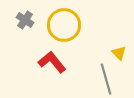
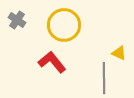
gray cross: moved 8 px left
yellow triangle: rotated 21 degrees counterclockwise
gray line: moved 2 px left, 1 px up; rotated 16 degrees clockwise
